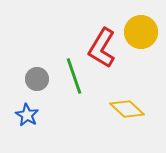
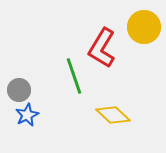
yellow circle: moved 3 px right, 5 px up
gray circle: moved 18 px left, 11 px down
yellow diamond: moved 14 px left, 6 px down
blue star: rotated 15 degrees clockwise
